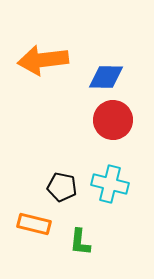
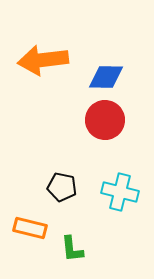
red circle: moved 8 px left
cyan cross: moved 10 px right, 8 px down
orange rectangle: moved 4 px left, 4 px down
green L-shape: moved 8 px left, 7 px down; rotated 12 degrees counterclockwise
